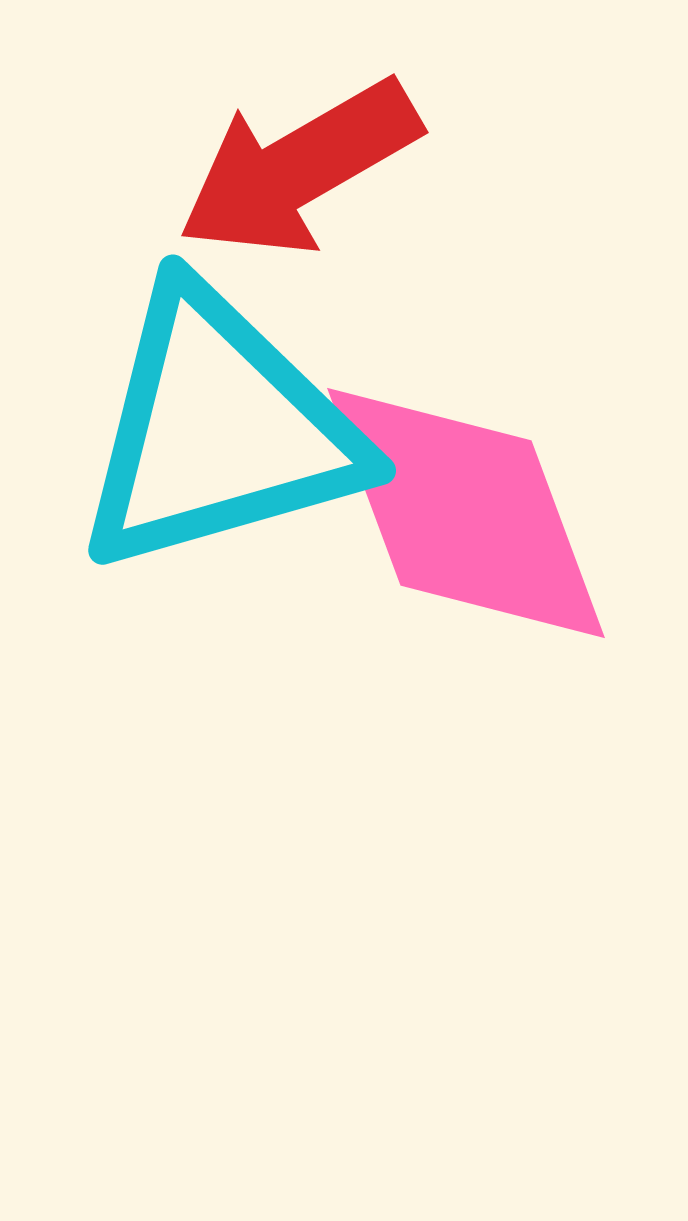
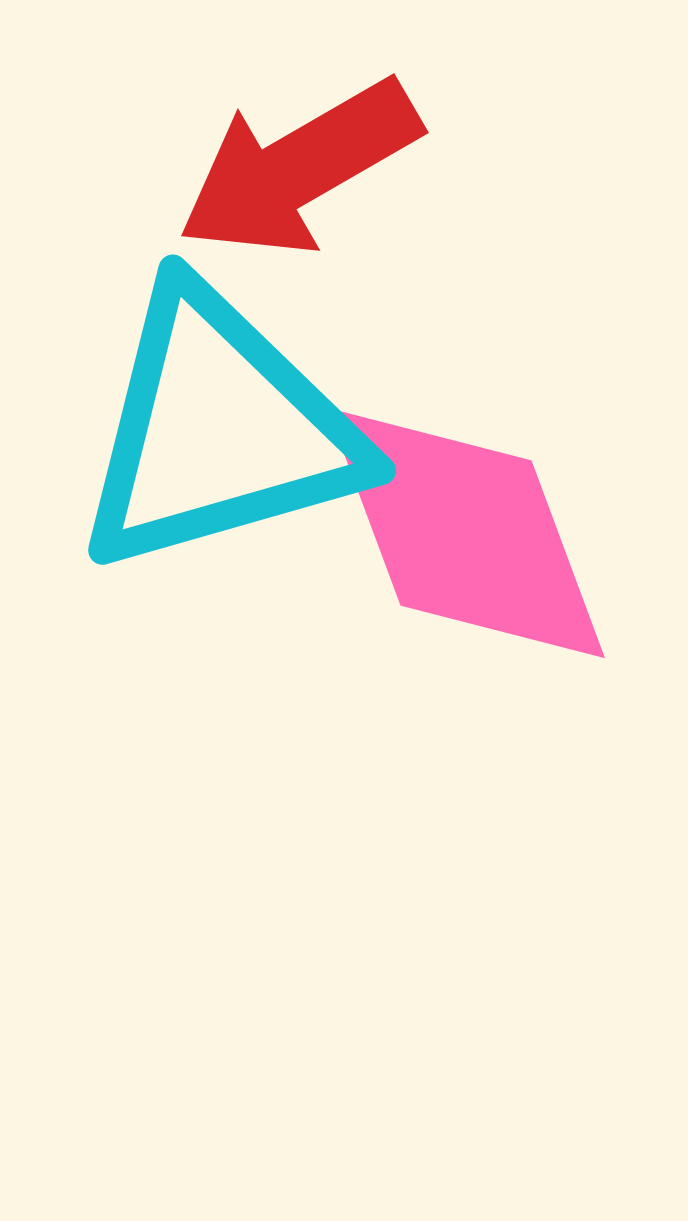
pink diamond: moved 20 px down
